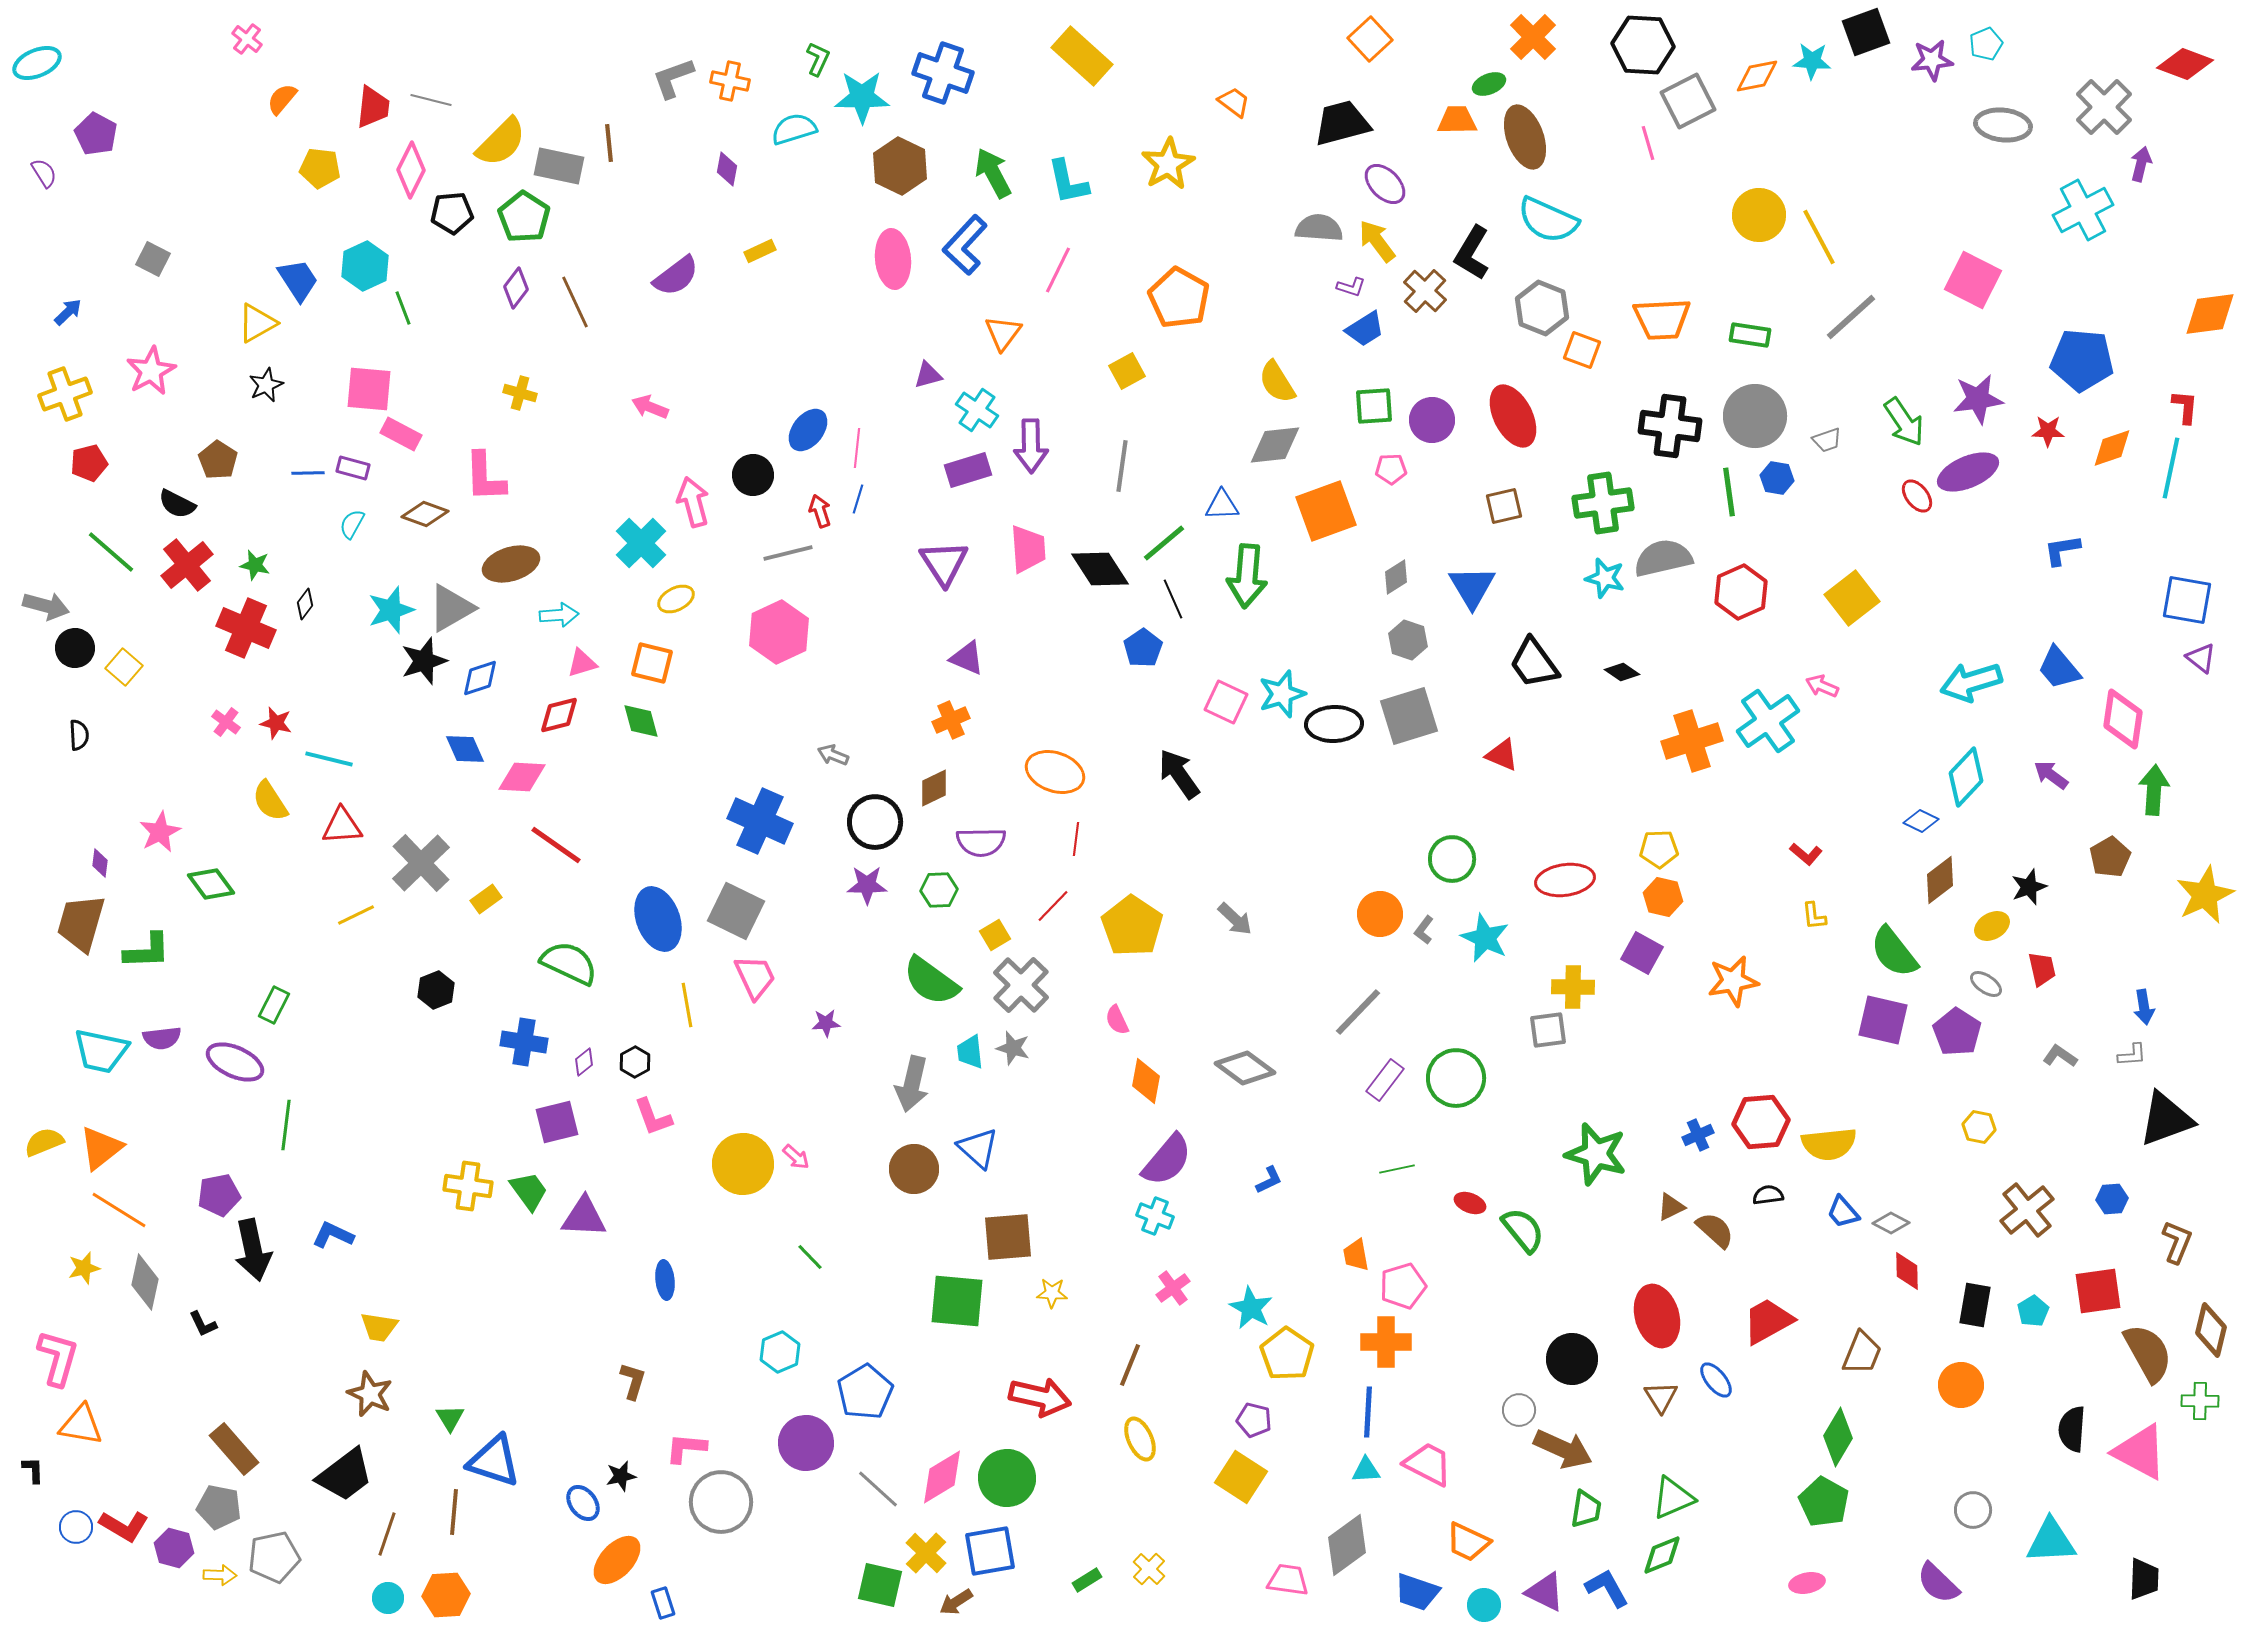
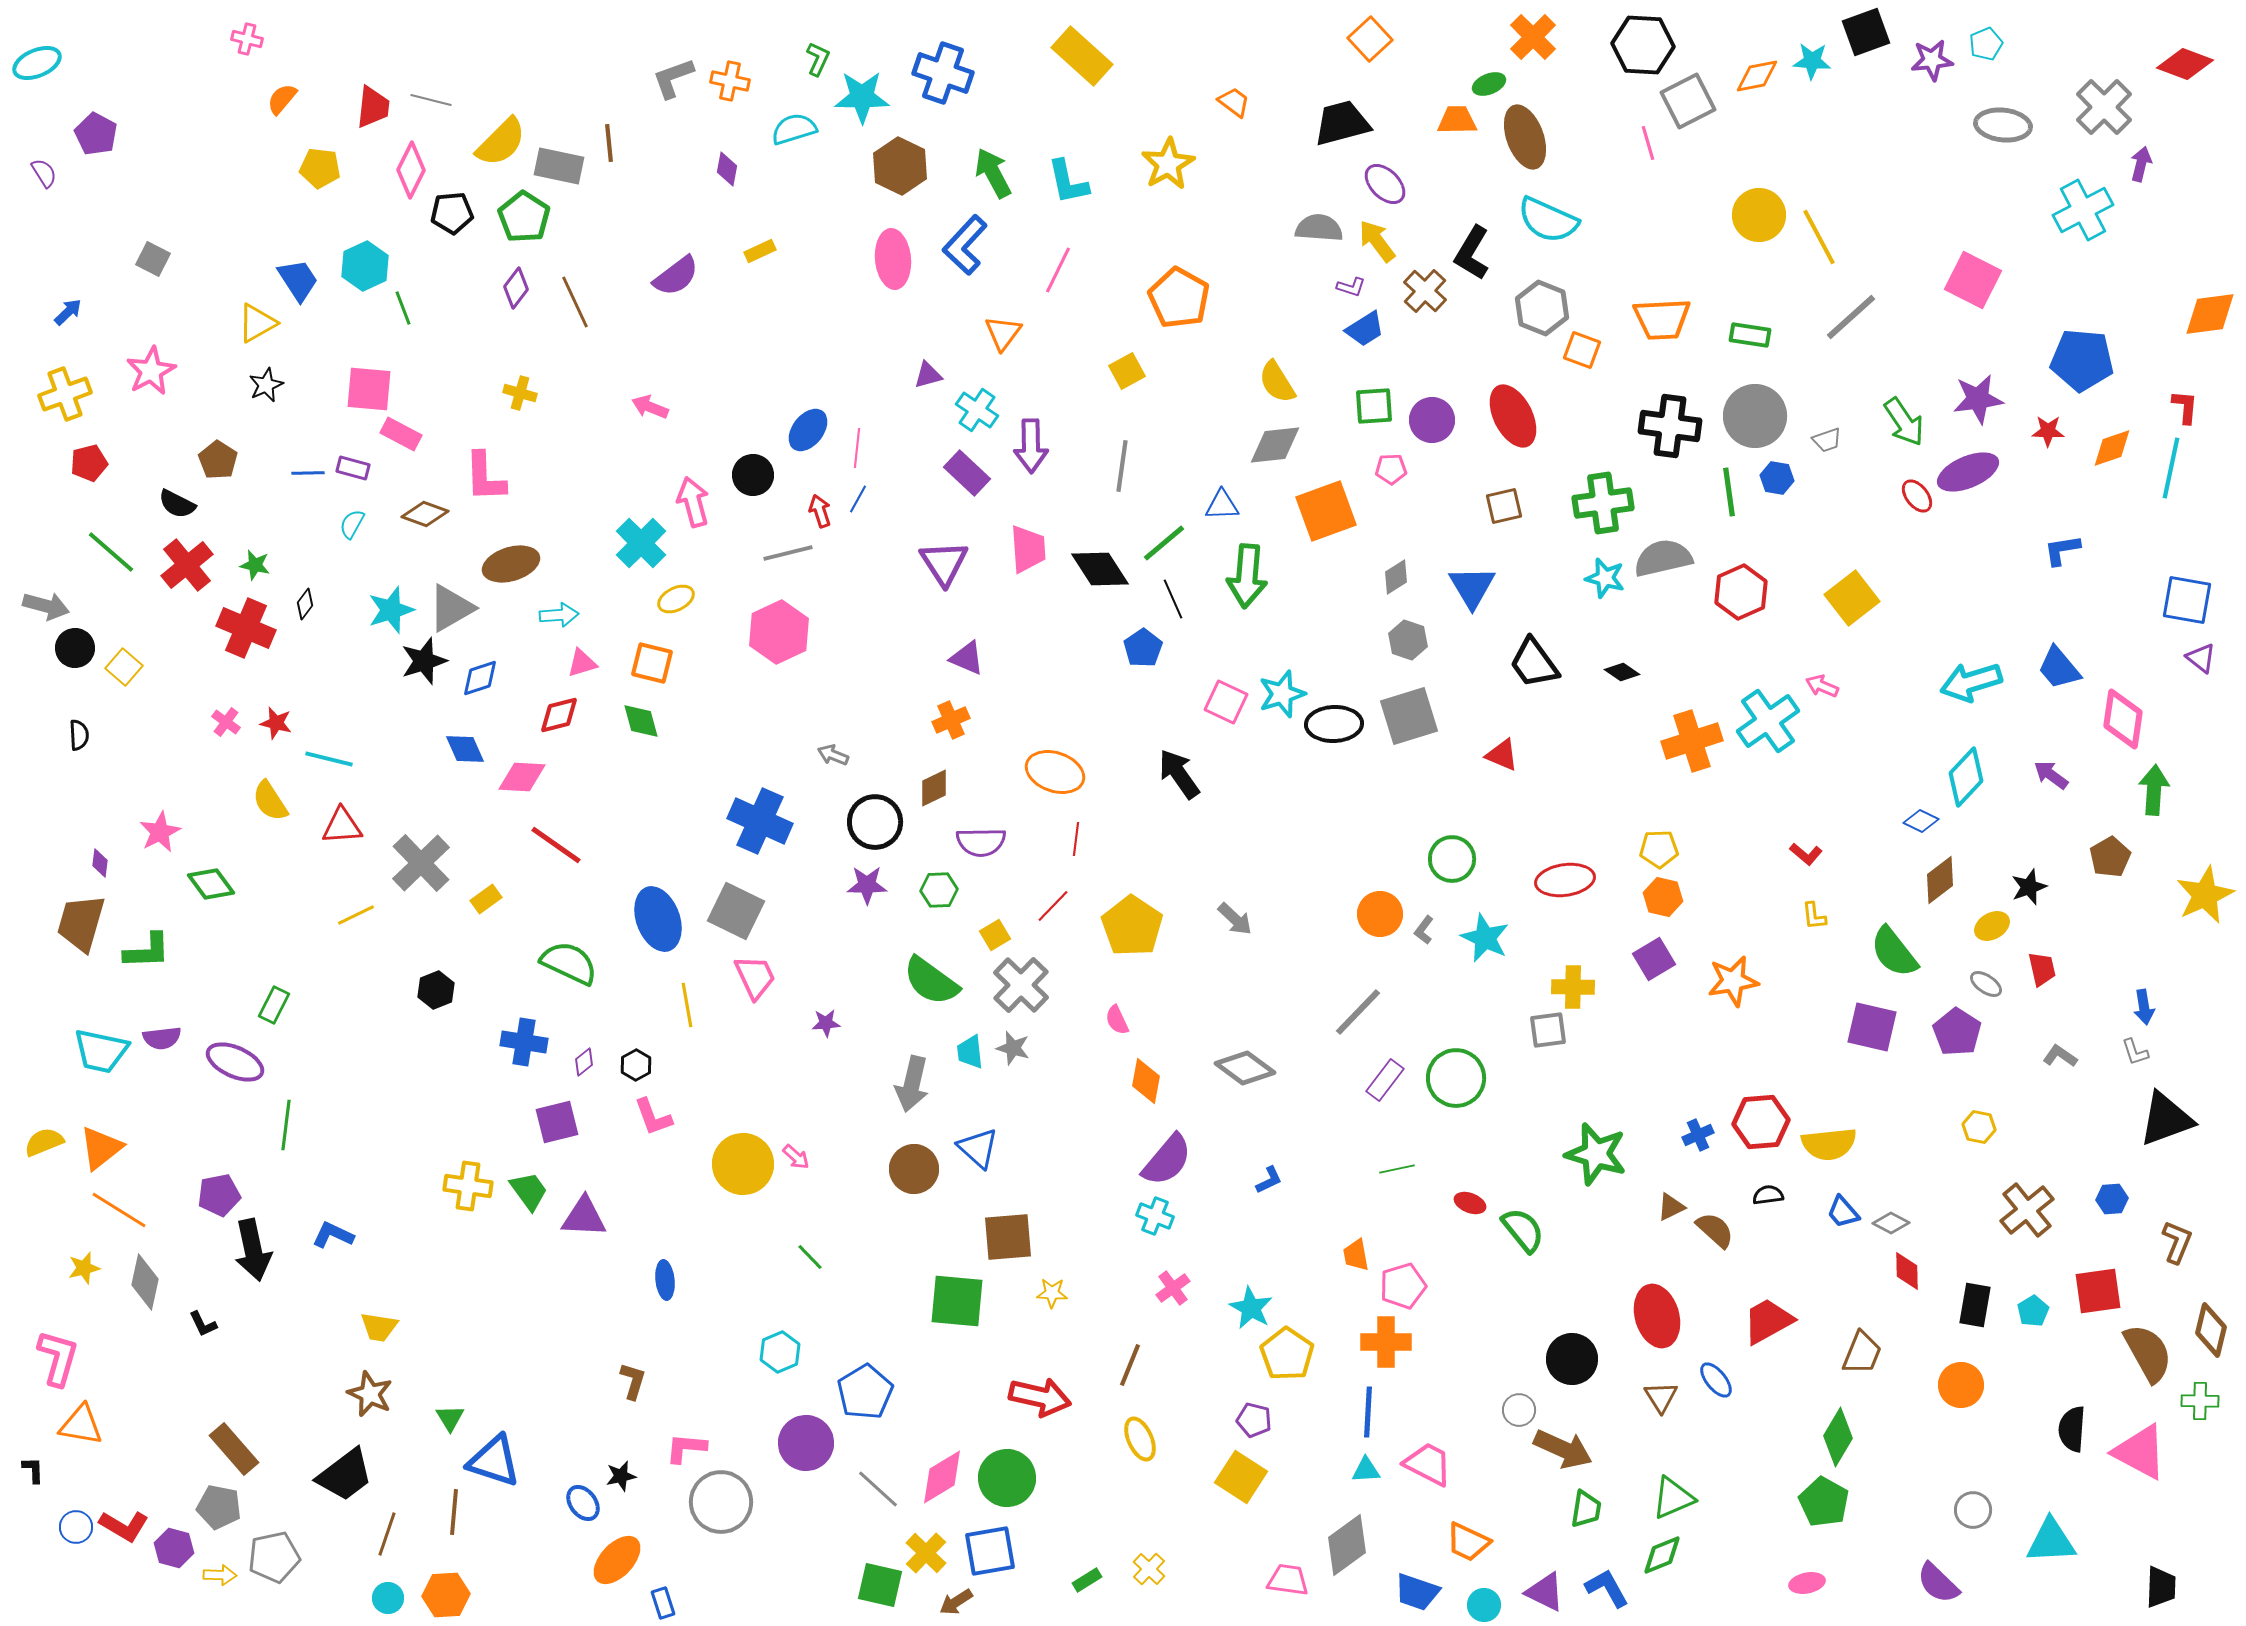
pink cross at (247, 39): rotated 24 degrees counterclockwise
purple rectangle at (968, 470): moved 1 px left, 3 px down; rotated 60 degrees clockwise
blue line at (858, 499): rotated 12 degrees clockwise
purple square at (1642, 953): moved 12 px right, 6 px down; rotated 30 degrees clockwise
purple square at (1883, 1020): moved 11 px left, 7 px down
gray L-shape at (2132, 1055): moved 3 px right, 3 px up; rotated 76 degrees clockwise
black hexagon at (635, 1062): moved 1 px right, 3 px down
black trapezoid at (2144, 1579): moved 17 px right, 8 px down
